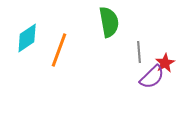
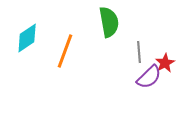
orange line: moved 6 px right, 1 px down
purple semicircle: moved 3 px left
